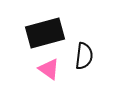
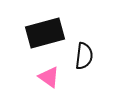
pink triangle: moved 8 px down
